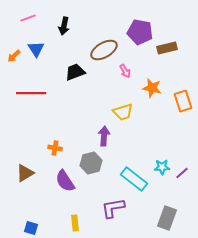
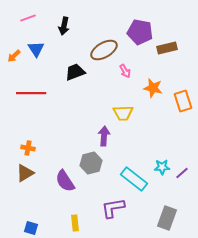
orange star: moved 1 px right
yellow trapezoid: moved 1 px down; rotated 15 degrees clockwise
orange cross: moved 27 px left
